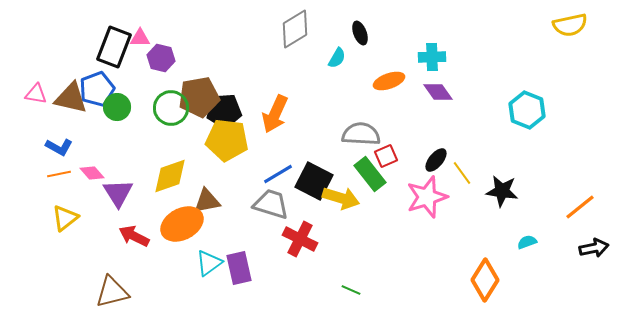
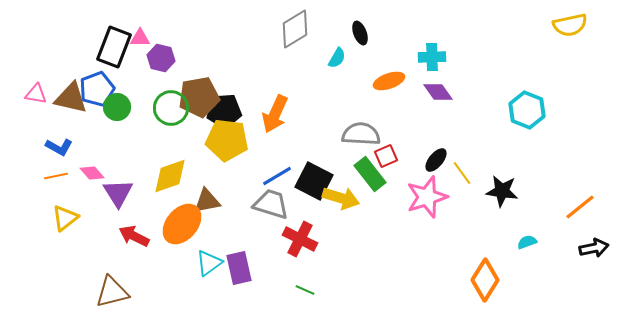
orange line at (59, 174): moved 3 px left, 2 px down
blue line at (278, 174): moved 1 px left, 2 px down
orange ellipse at (182, 224): rotated 21 degrees counterclockwise
green line at (351, 290): moved 46 px left
